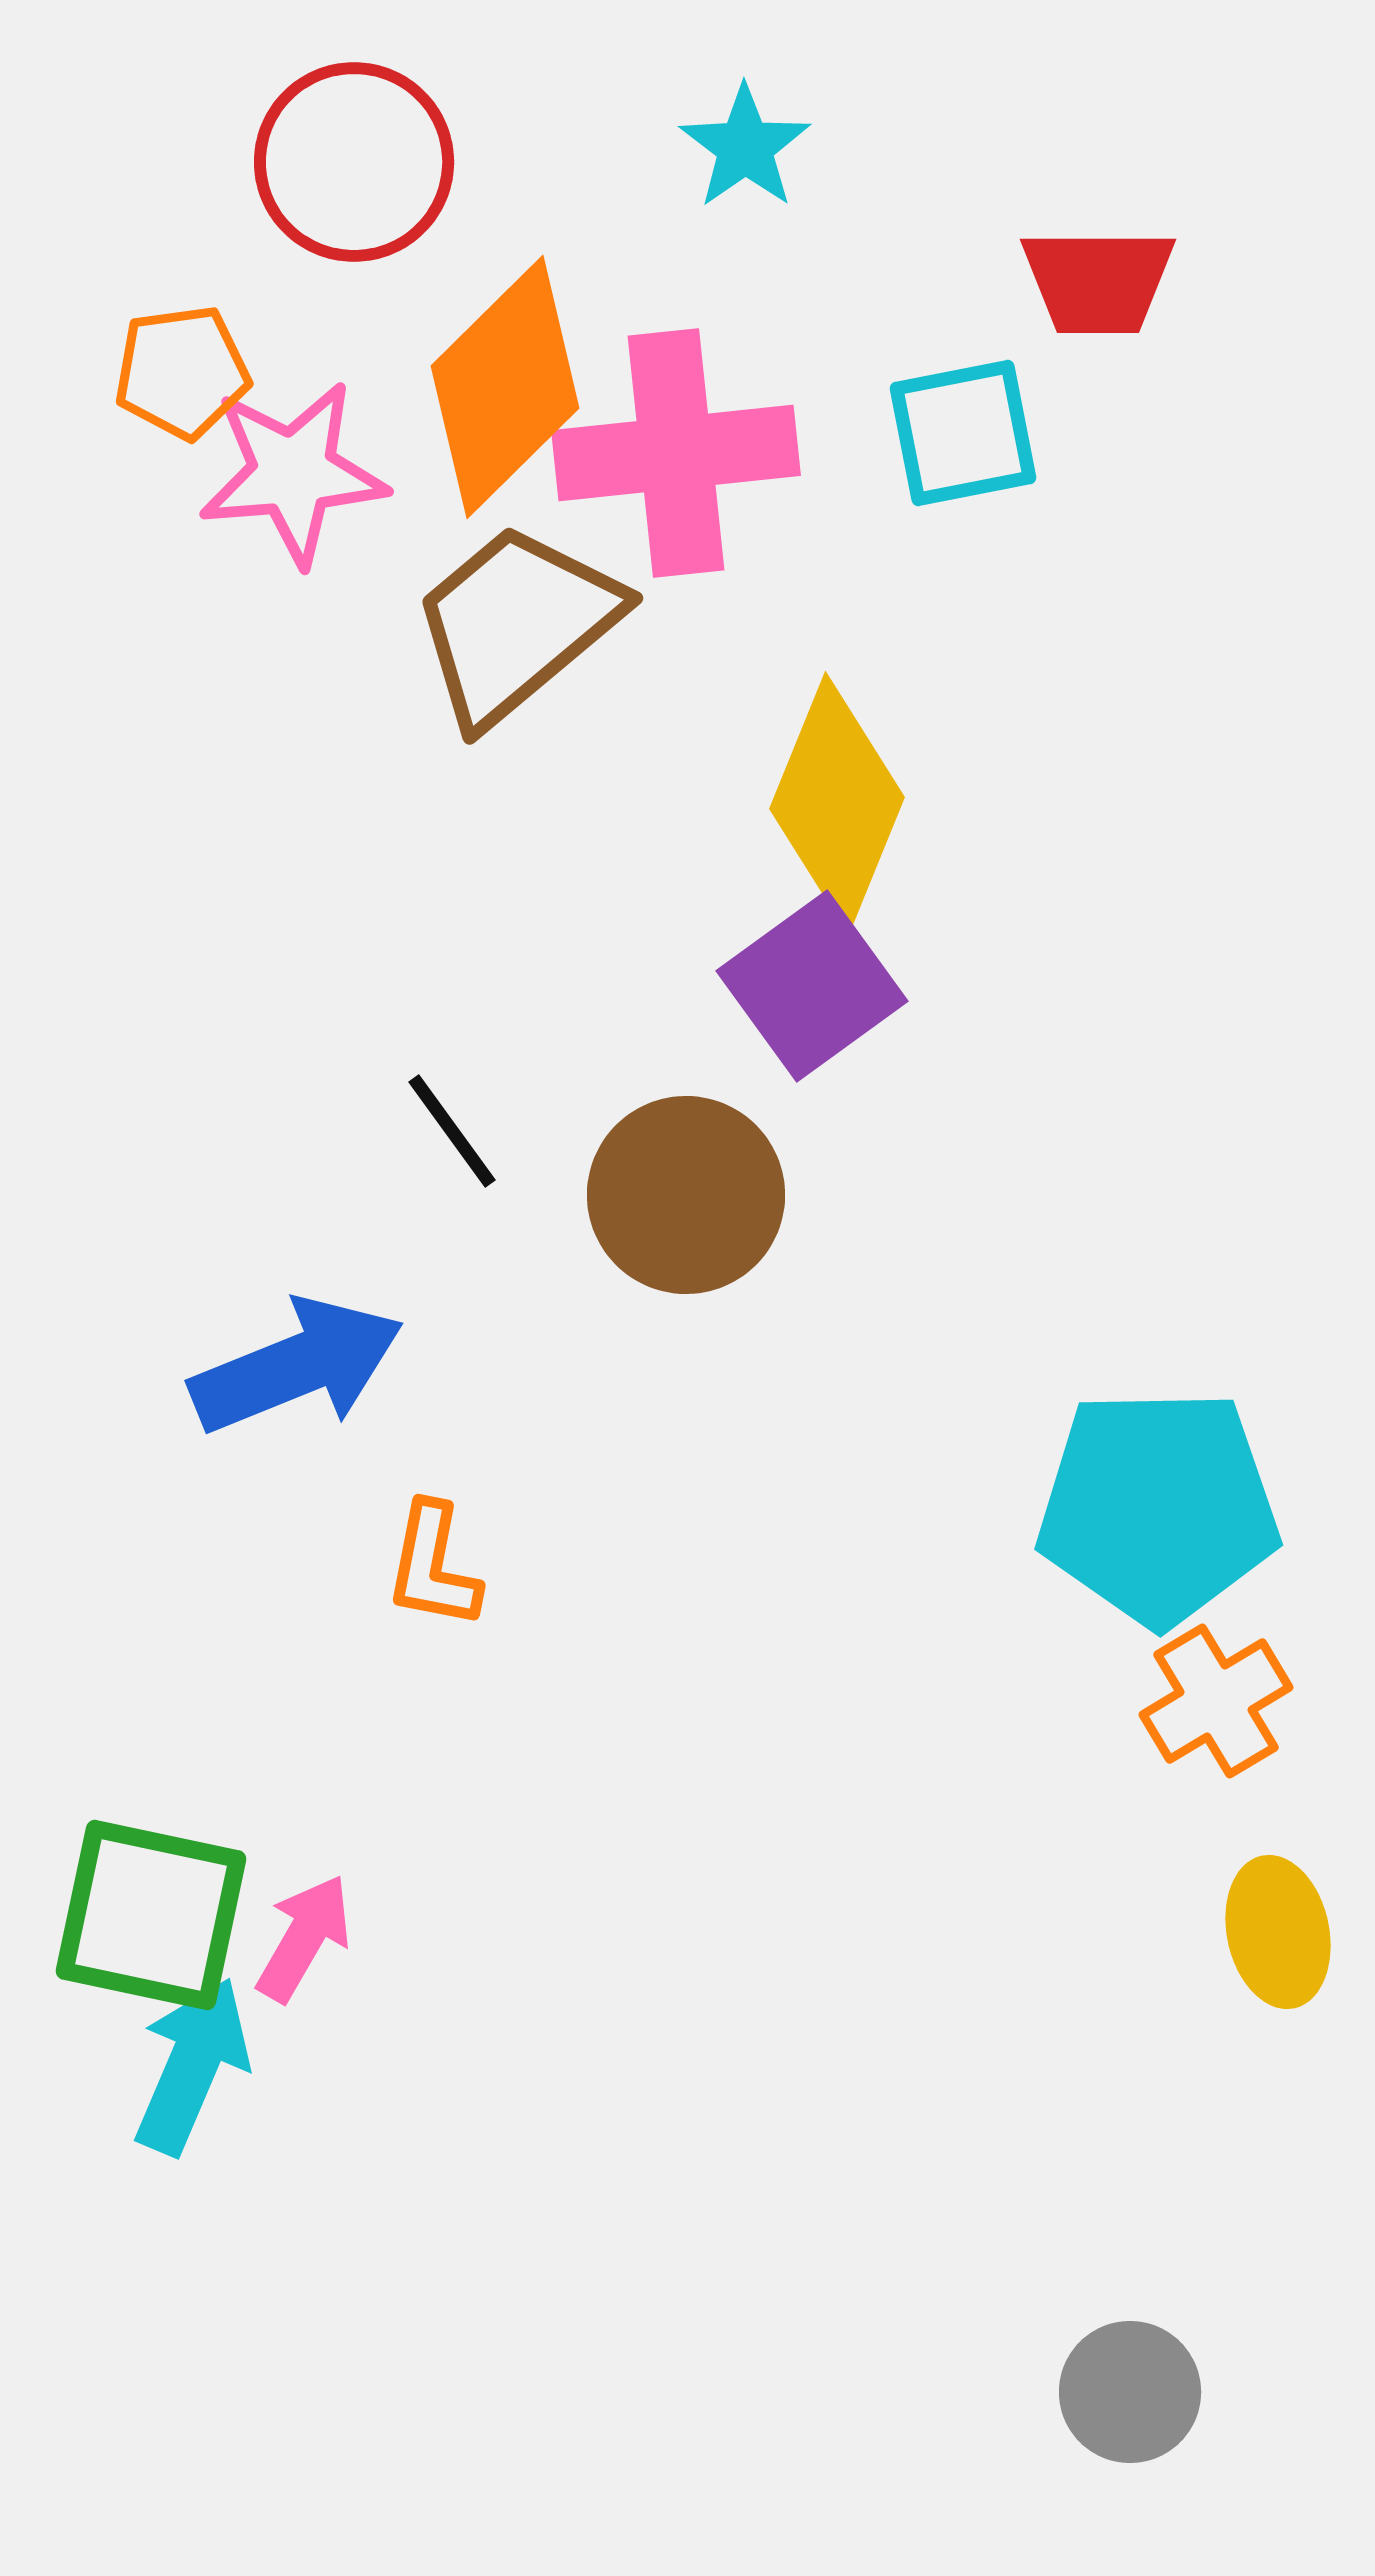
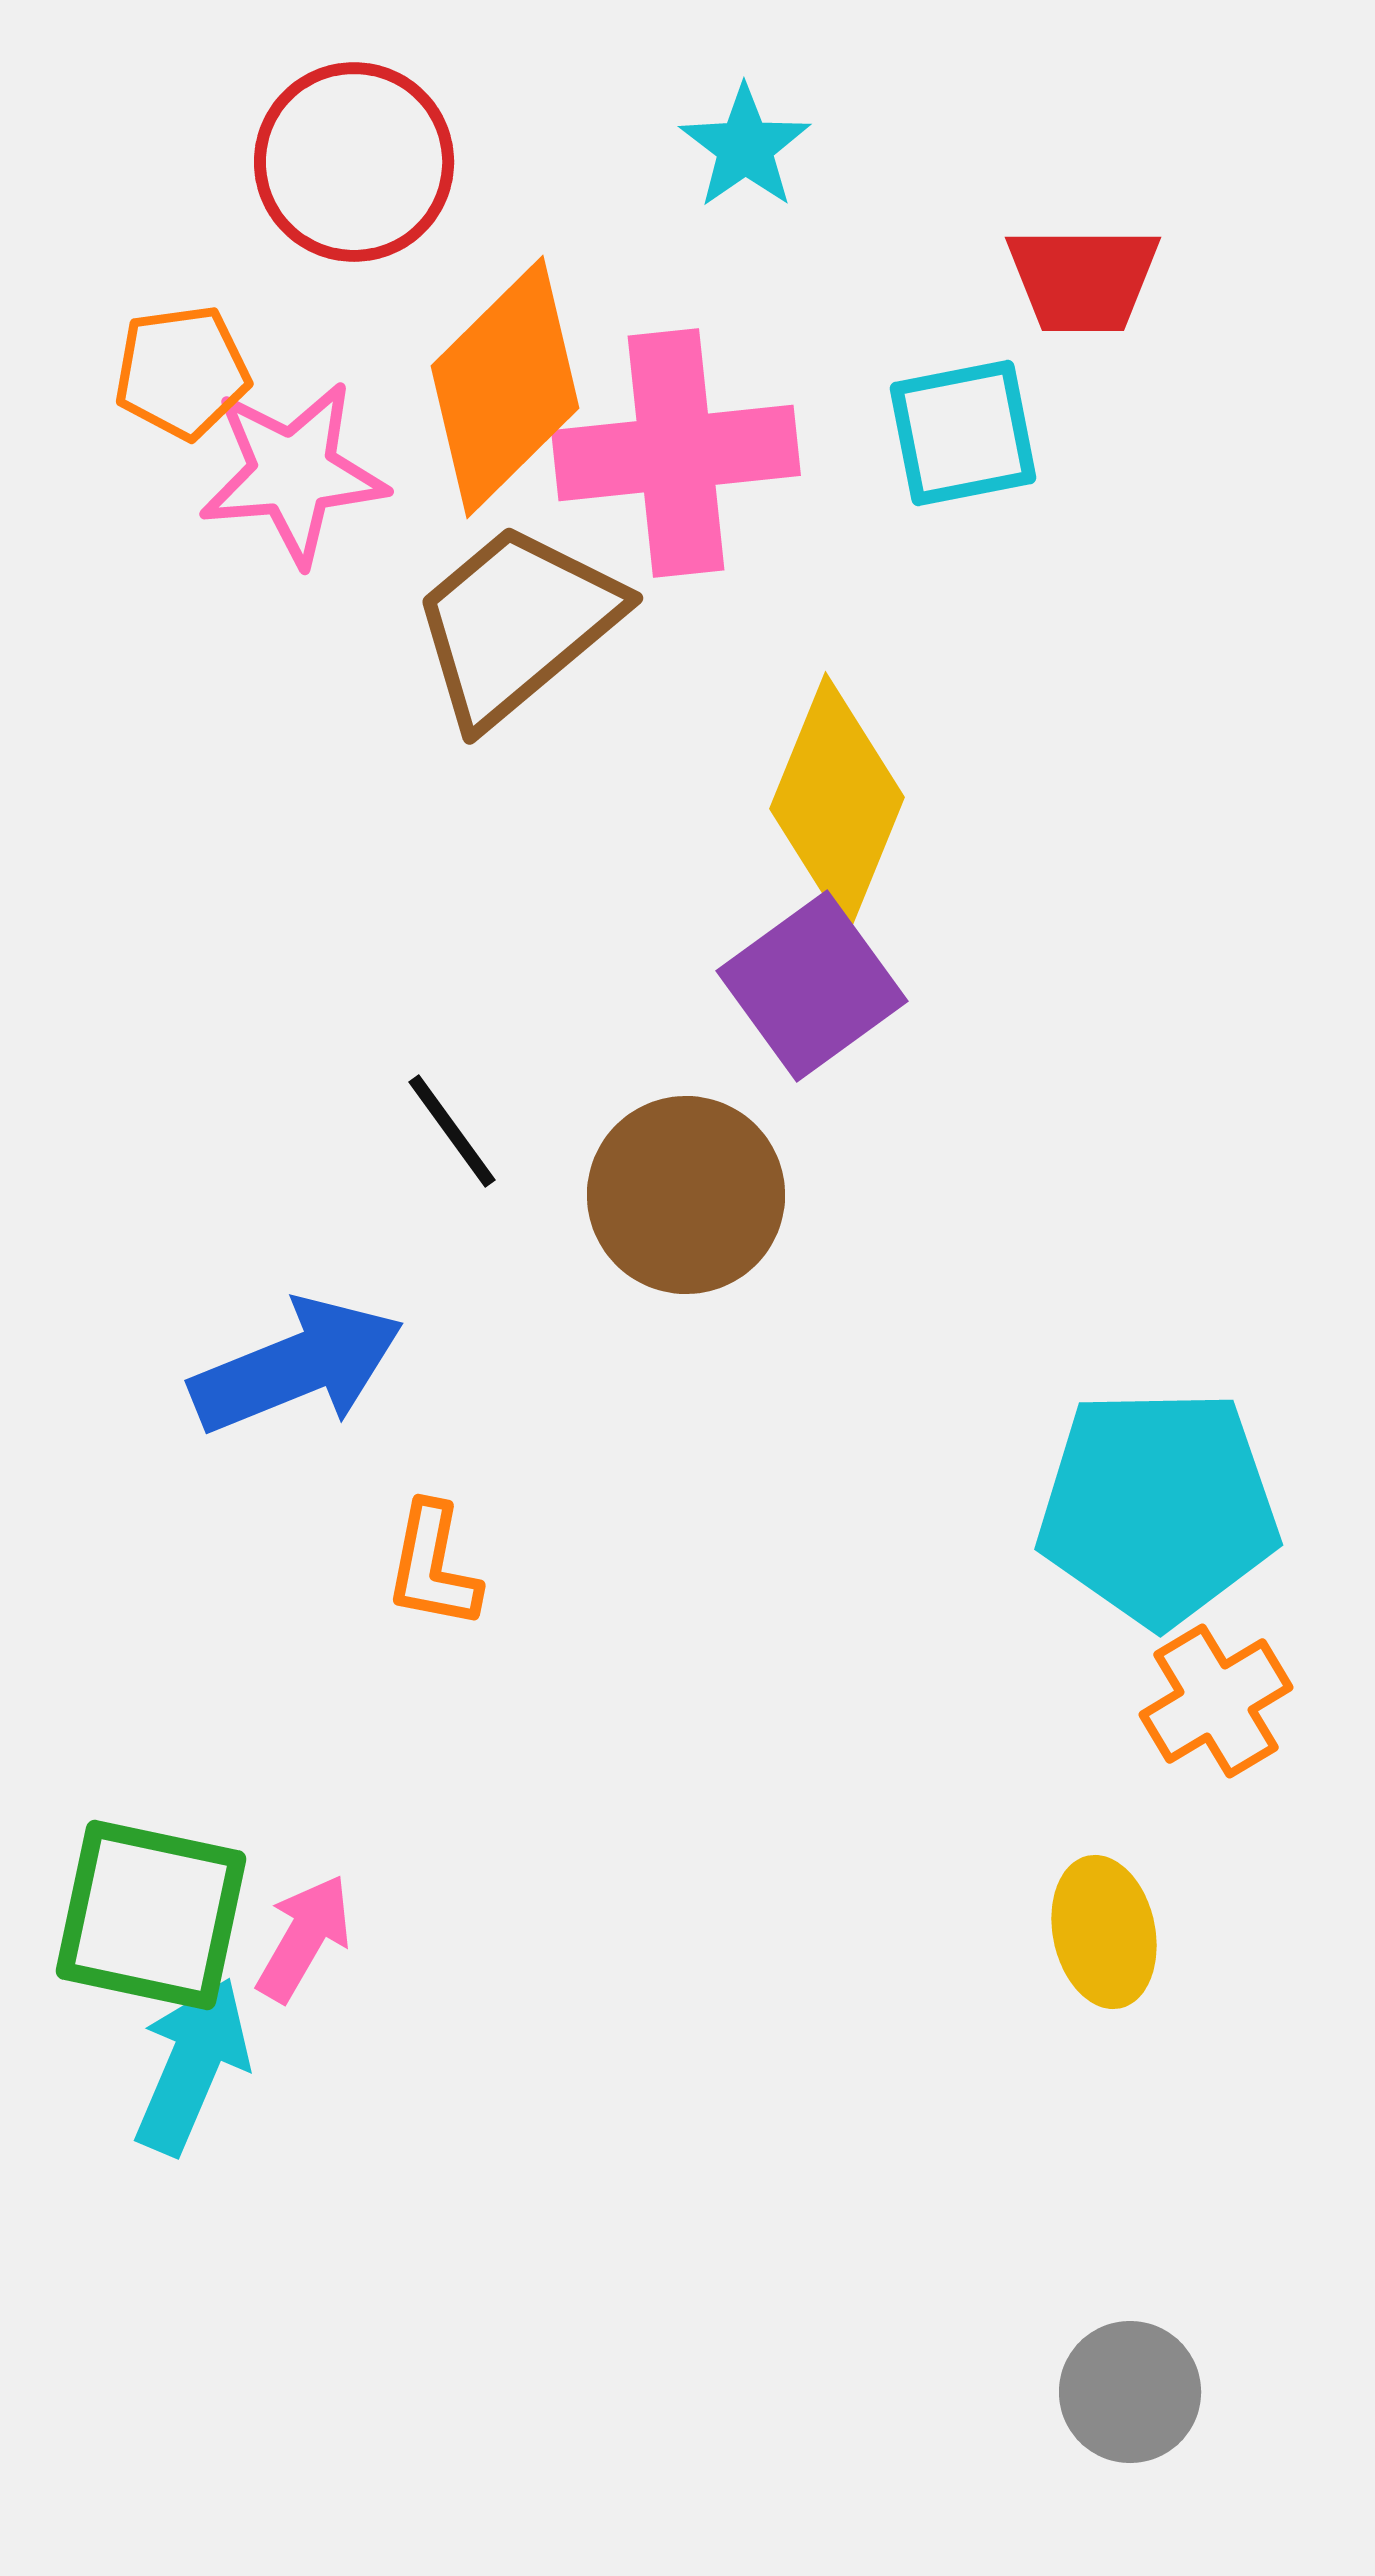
red trapezoid: moved 15 px left, 2 px up
yellow ellipse: moved 174 px left
